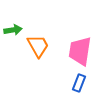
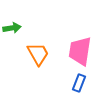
green arrow: moved 1 px left, 2 px up
orange trapezoid: moved 8 px down
